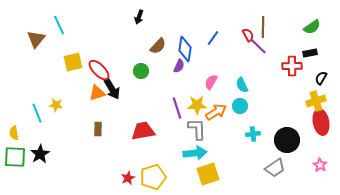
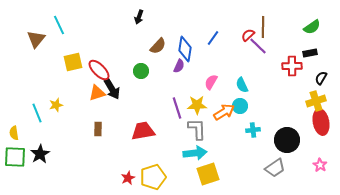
red semicircle at (248, 35): rotated 104 degrees counterclockwise
yellow star at (56, 105): rotated 24 degrees counterclockwise
orange arrow at (216, 112): moved 8 px right
cyan cross at (253, 134): moved 4 px up
